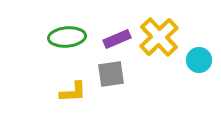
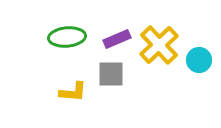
yellow cross: moved 8 px down
gray square: rotated 8 degrees clockwise
yellow L-shape: rotated 8 degrees clockwise
